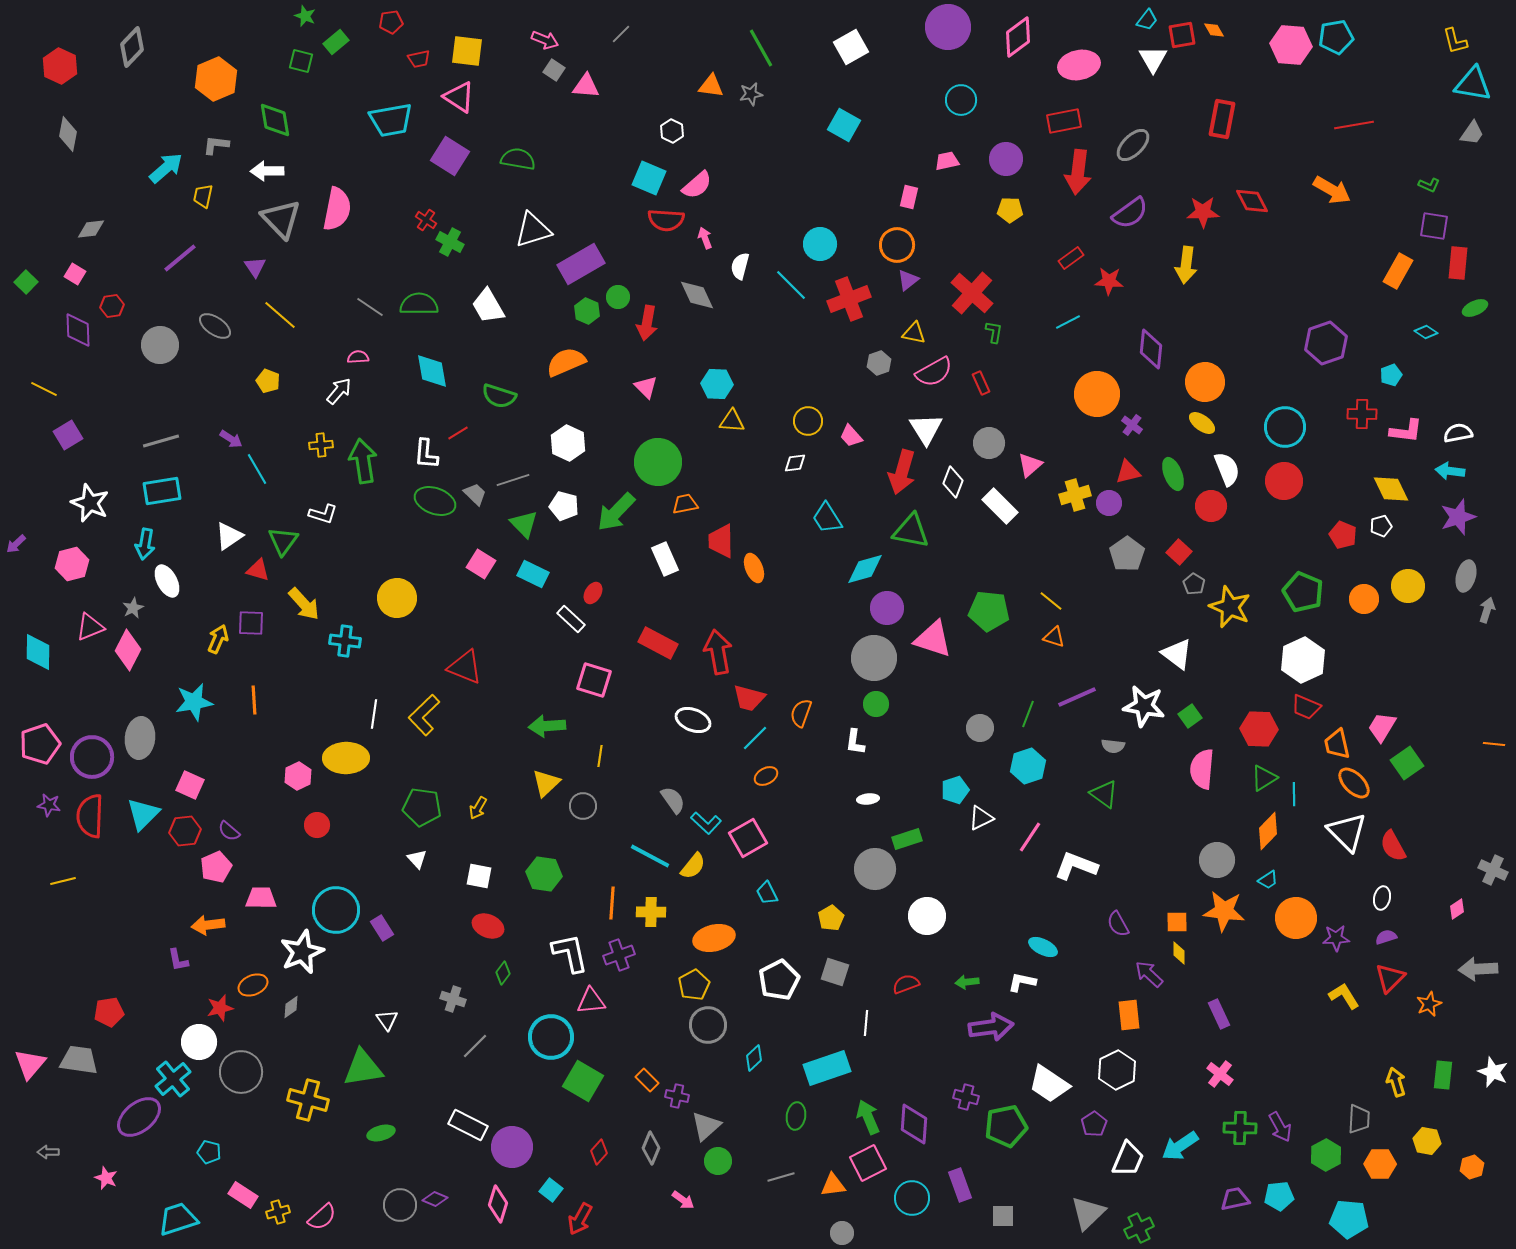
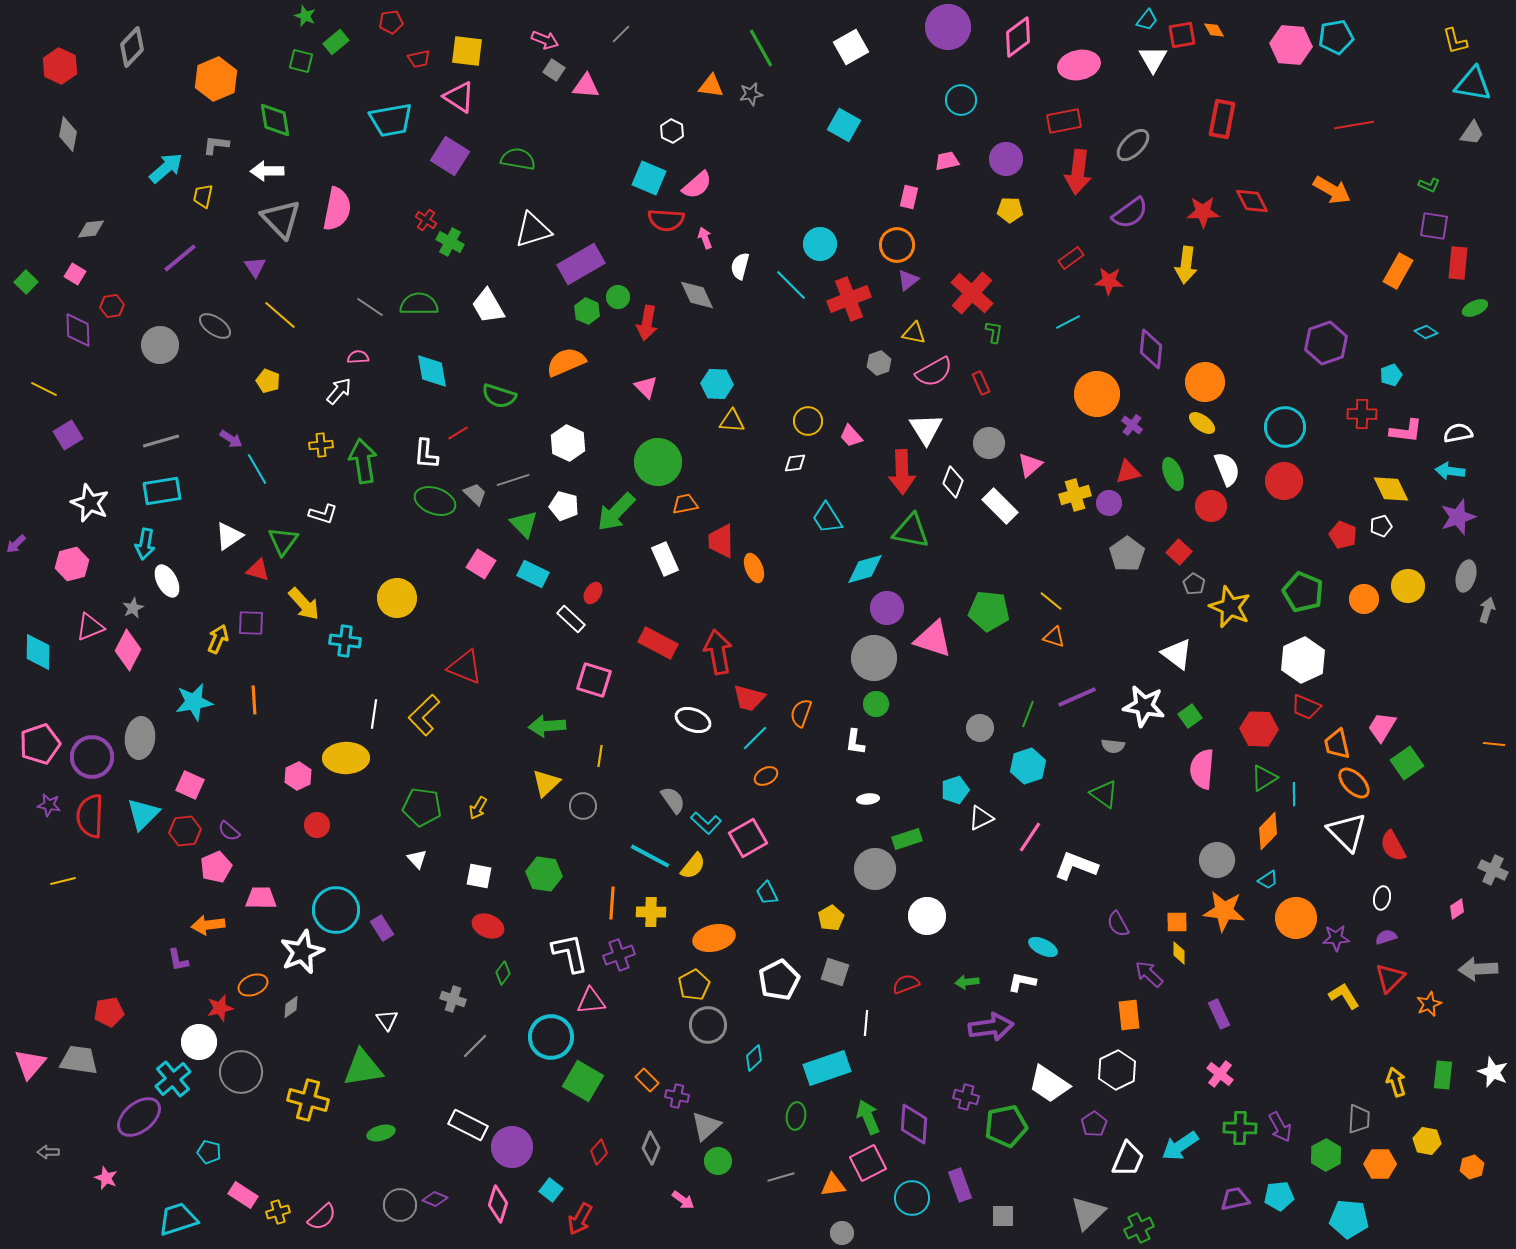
red arrow at (902, 472): rotated 18 degrees counterclockwise
